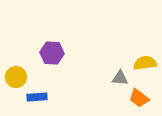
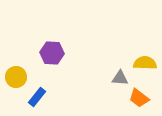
yellow semicircle: rotated 10 degrees clockwise
blue rectangle: rotated 48 degrees counterclockwise
